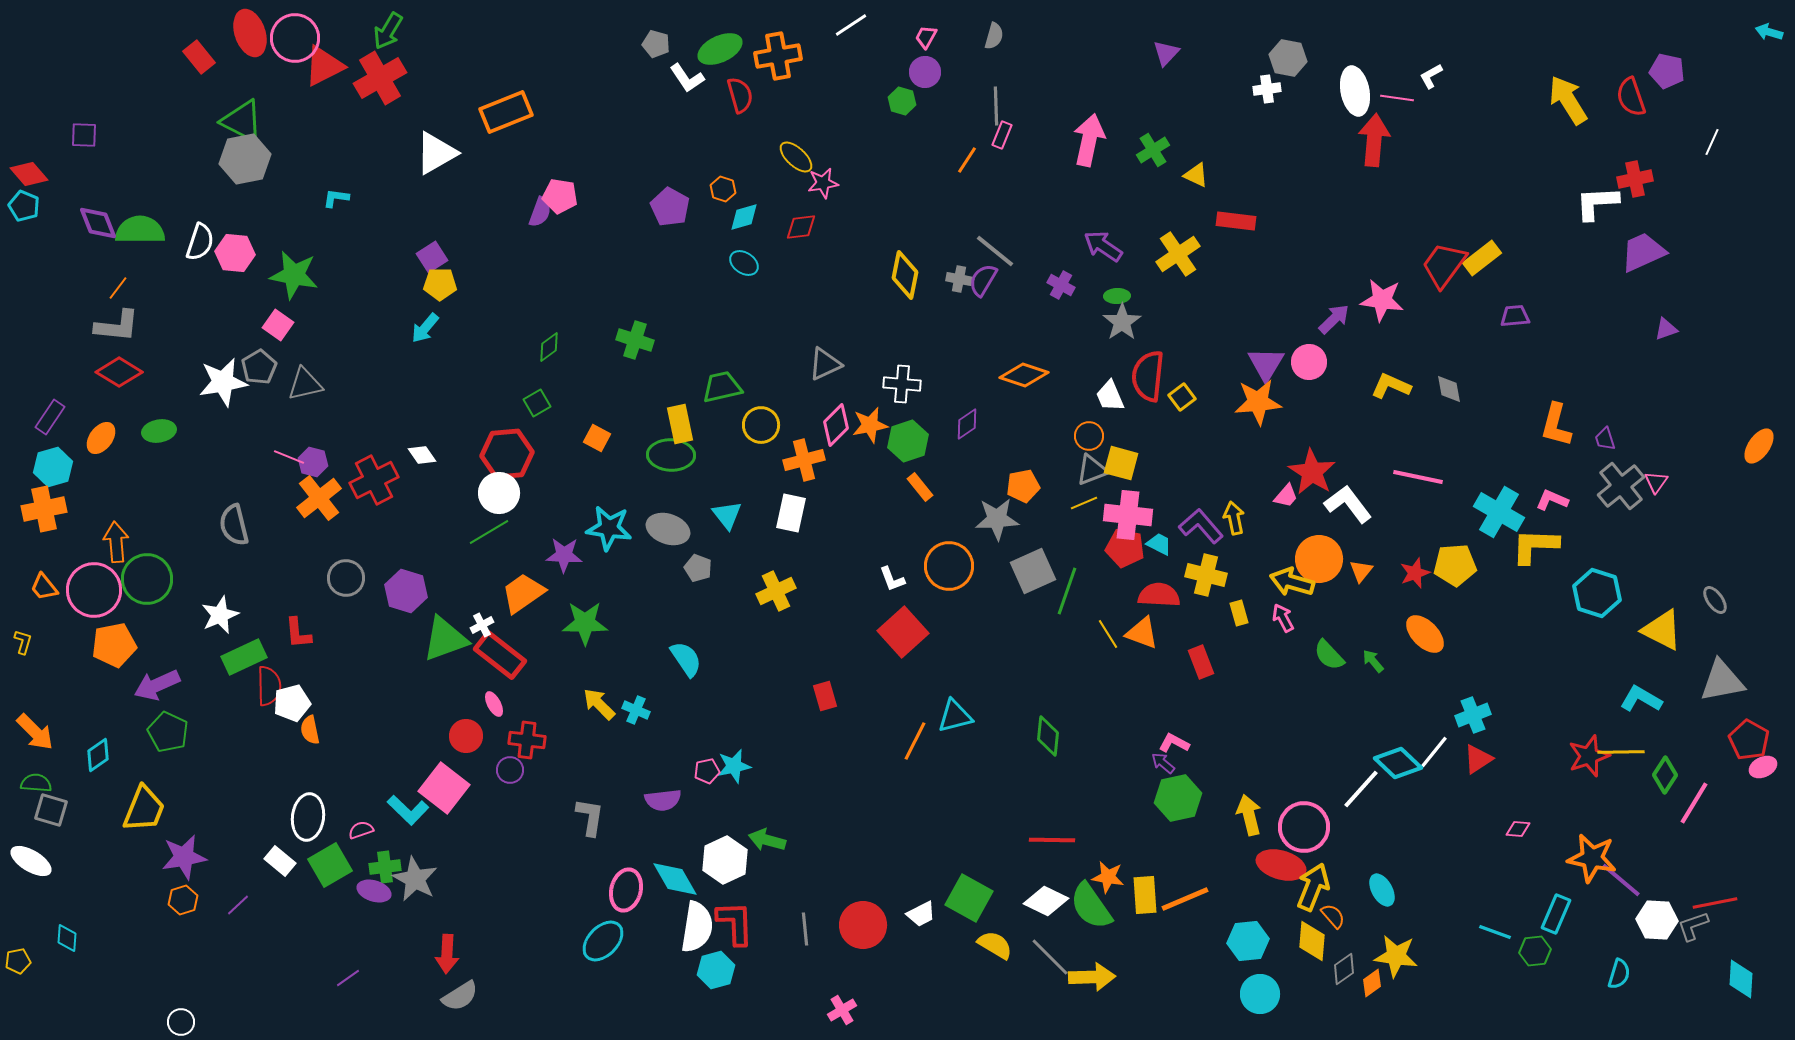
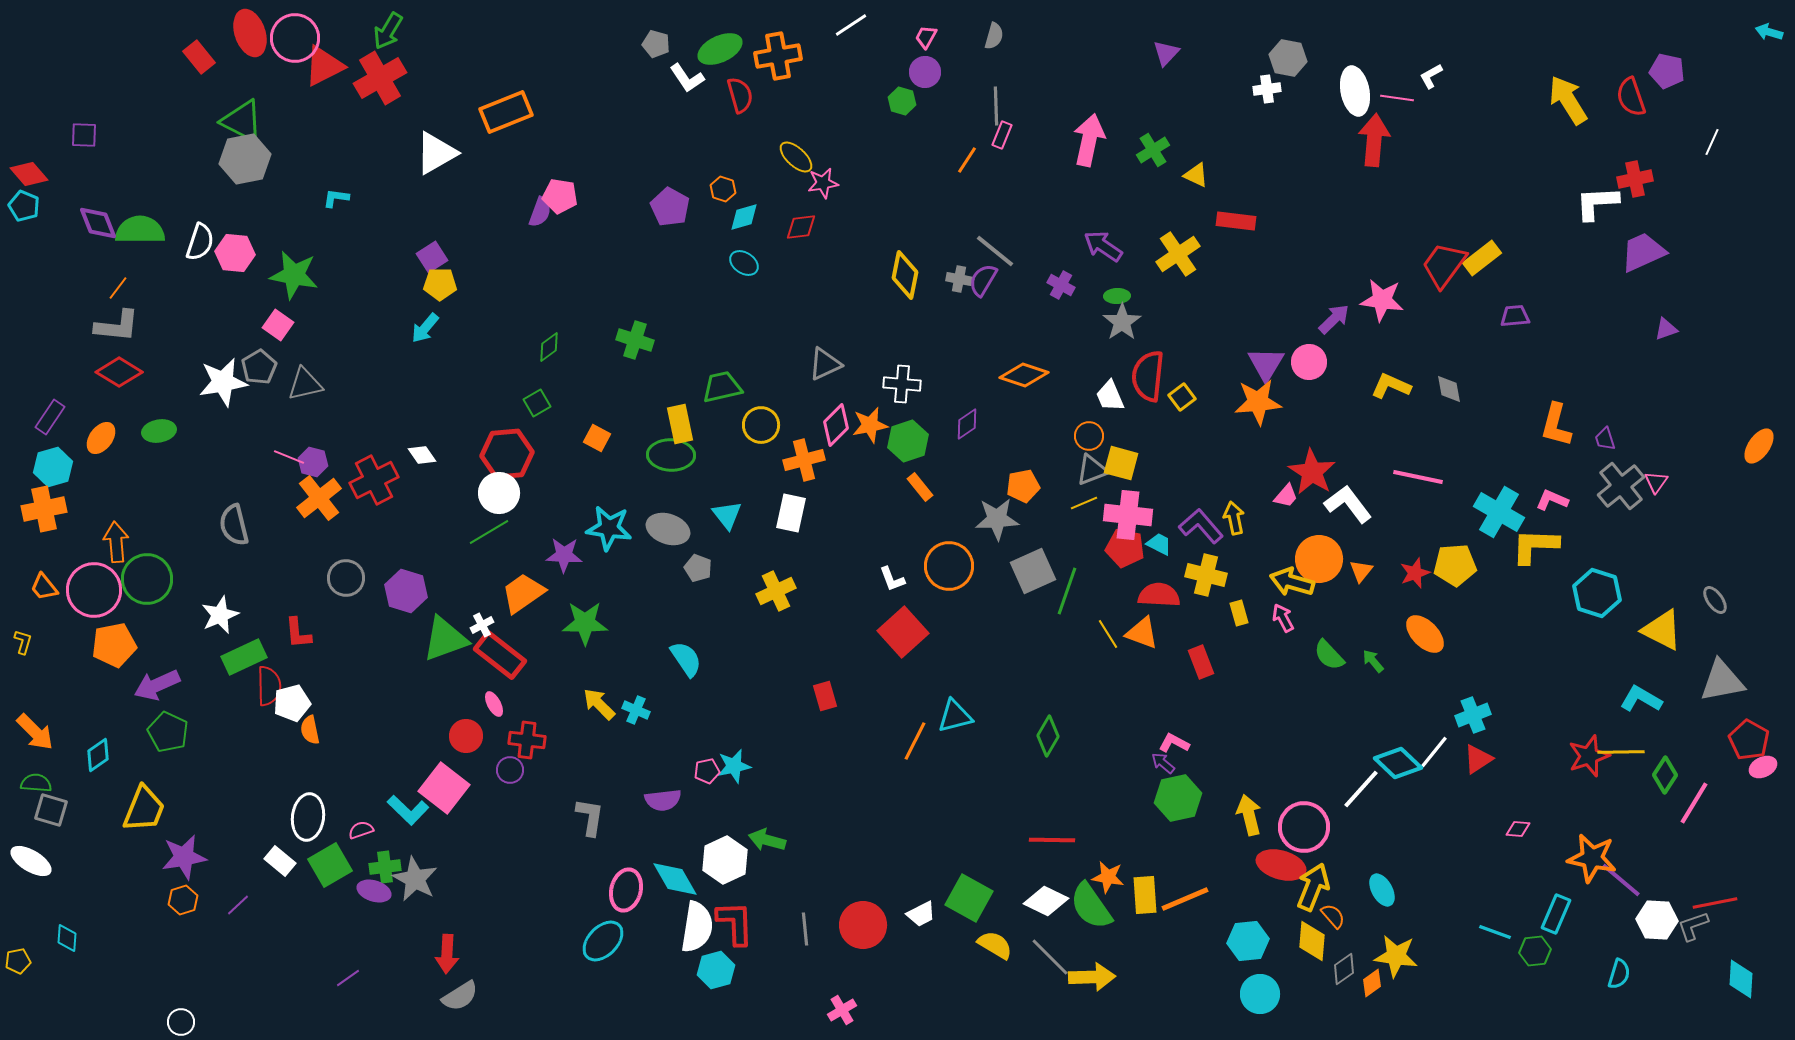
green diamond at (1048, 736): rotated 24 degrees clockwise
